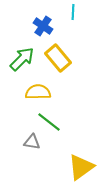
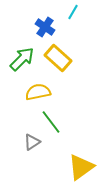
cyan line: rotated 28 degrees clockwise
blue cross: moved 2 px right, 1 px down
yellow rectangle: rotated 8 degrees counterclockwise
yellow semicircle: rotated 10 degrees counterclockwise
green line: moved 2 px right; rotated 15 degrees clockwise
gray triangle: rotated 42 degrees counterclockwise
